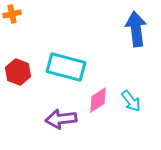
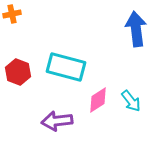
purple arrow: moved 4 px left, 2 px down
